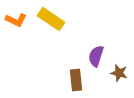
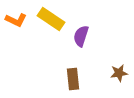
purple semicircle: moved 15 px left, 20 px up
brown star: rotated 24 degrees counterclockwise
brown rectangle: moved 3 px left, 1 px up
